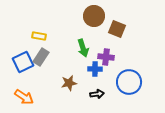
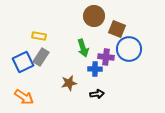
blue circle: moved 33 px up
